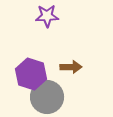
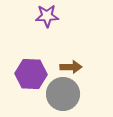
purple hexagon: rotated 16 degrees counterclockwise
gray circle: moved 16 px right, 3 px up
